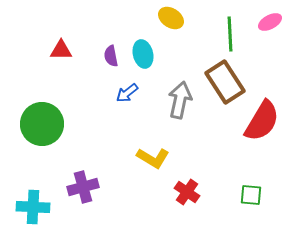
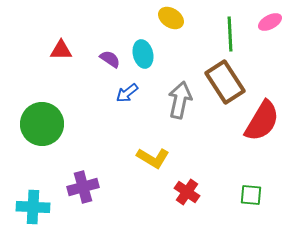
purple semicircle: moved 1 px left, 3 px down; rotated 135 degrees clockwise
